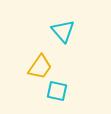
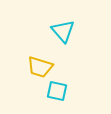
yellow trapezoid: rotated 72 degrees clockwise
